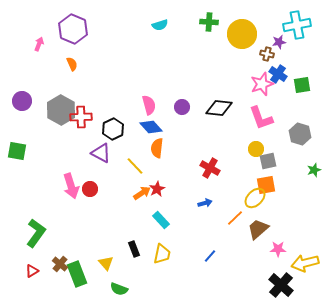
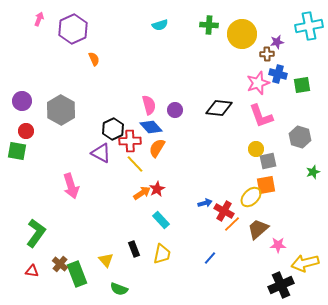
green cross at (209, 22): moved 3 px down
cyan cross at (297, 25): moved 12 px right, 1 px down
purple hexagon at (73, 29): rotated 12 degrees clockwise
purple star at (279, 42): moved 2 px left
pink arrow at (39, 44): moved 25 px up
brown cross at (267, 54): rotated 16 degrees counterclockwise
orange semicircle at (72, 64): moved 22 px right, 5 px up
blue cross at (278, 74): rotated 18 degrees counterclockwise
pink star at (262, 84): moved 4 px left, 1 px up
purple circle at (182, 107): moved 7 px left, 3 px down
red cross at (81, 117): moved 49 px right, 24 px down
pink L-shape at (261, 118): moved 2 px up
gray hexagon at (300, 134): moved 3 px down
orange semicircle at (157, 148): rotated 24 degrees clockwise
yellow line at (135, 166): moved 2 px up
red cross at (210, 168): moved 14 px right, 43 px down
green star at (314, 170): moved 1 px left, 2 px down
red circle at (90, 189): moved 64 px left, 58 px up
yellow ellipse at (255, 198): moved 4 px left, 1 px up
orange line at (235, 218): moved 3 px left, 6 px down
pink star at (278, 249): moved 4 px up
blue line at (210, 256): moved 2 px down
yellow triangle at (106, 263): moved 3 px up
red triangle at (32, 271): rotated 40 degrees clockwise
black cross at (281, 285): rotated 25 degrees clockwise
